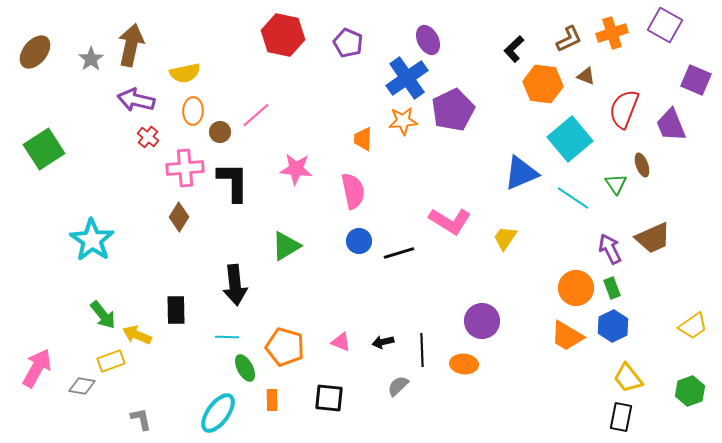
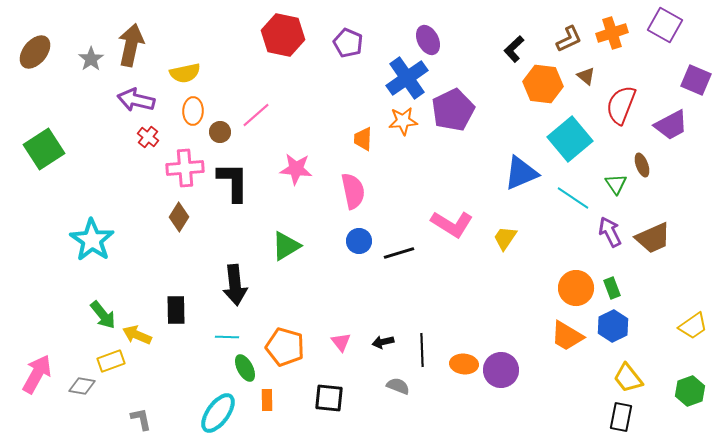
brown triangle at (586, 76): rotated 18 degrees clockwise
red semicircle at (624, 109): moved 3 px left, 4 px up
purple trapezoid at (671, 125): rotated 96 degrees counterclockwise
pink L-shape at (450, 221): moved 2 px right, 3 px down
purple arrow at (610, 249): moved 17 px up
purple circle at (482, 321): moved 19 px right, 49 px down
pink triangle at (341, 342): rotated 30 degrees clockwise
pink arrow at (37, 368): moved 6 px down
gray semicircle at (398, 386): rotated 65 degrees clockwise
orange rectangle at (272, 400): moved 5 px left
